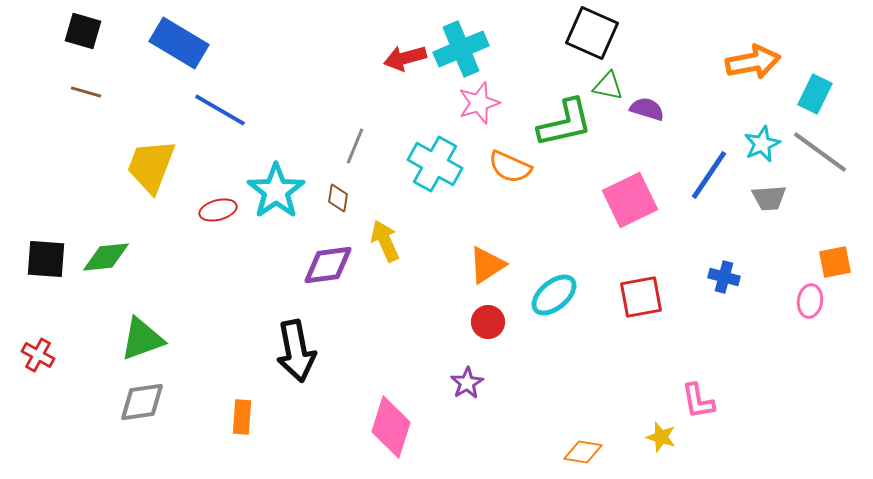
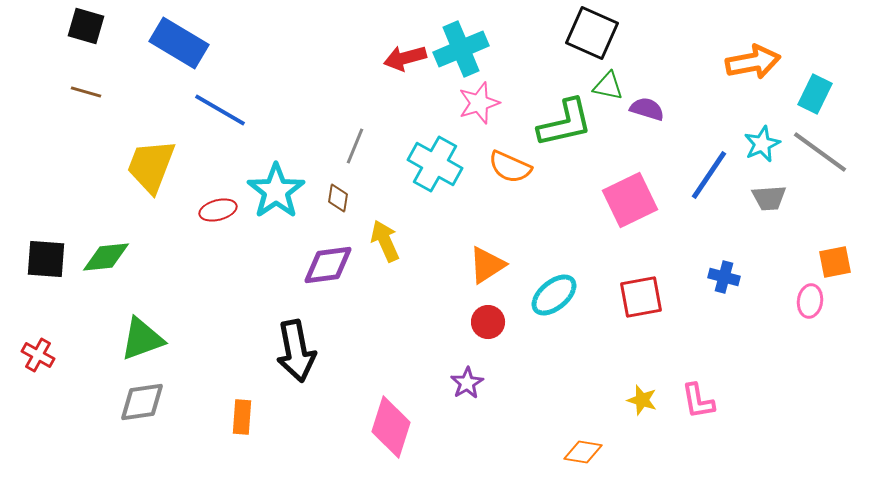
black square at (83, 31): moved 3 px right, 5 px up
yellow star at (661, 437): moved 19 px left, 37 px up
